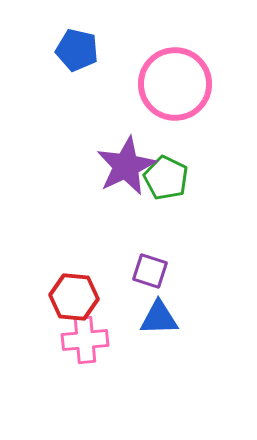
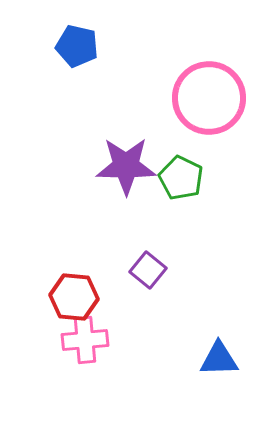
blue pentagon: moved 4 px up
pink circle: moved 34 px right, 14 px down
purple star: rotated 26 degrees clockwise
green pentagon: moved 15 px right
purple square: moved 2 px left, 1 px up; rotated 21 degrees clockwise
blue triangle: moved 60 px right, 41 px down
